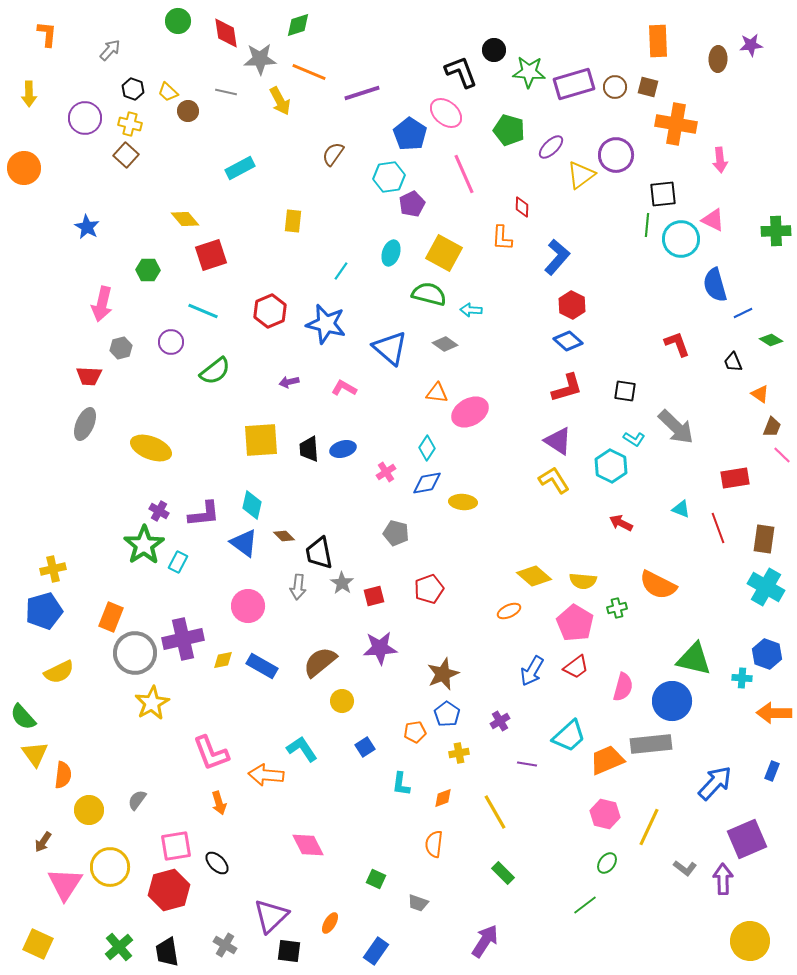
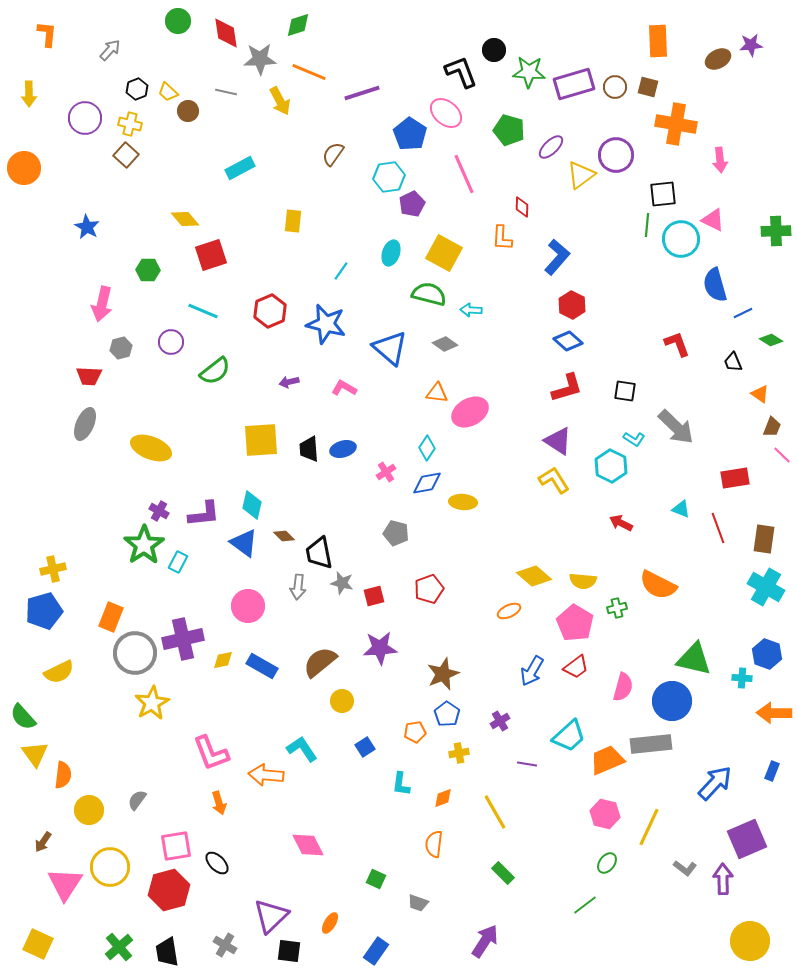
brown ellipse at (718, 59): rotated 60 degrees clockwise
black hexagon at (133, 89): moved 4 px right; rotated 20 degrees clockwise
gray star at (342, 583): rotated 20 degrees counterclockwise
